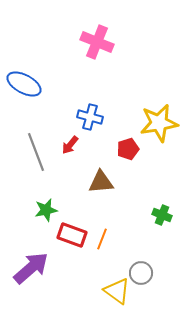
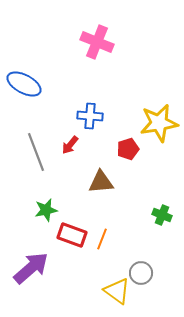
blue cross: moved 1 px up; rotated 10 degrees counterclockwise
